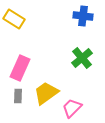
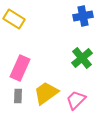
blue cross: rotated 18 degrees counterclockwise
pink trapezoid: moved 4 px right, 8 px up
